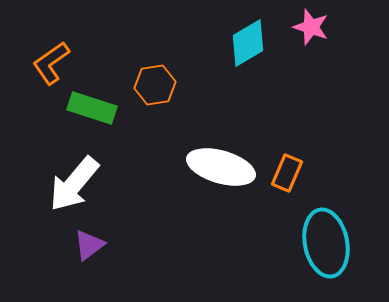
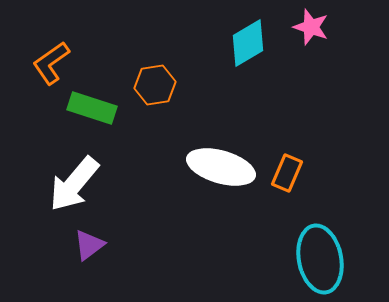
cyan ellipse: moved 6 px left, 16 px down
